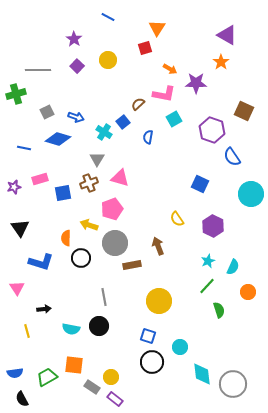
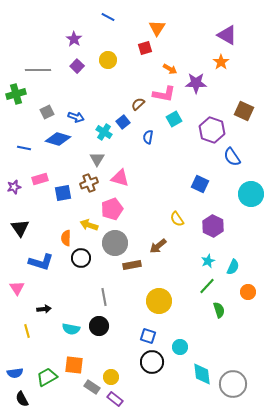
brown arrow at (158, 246): rotated 108 degrees counterclockwise
